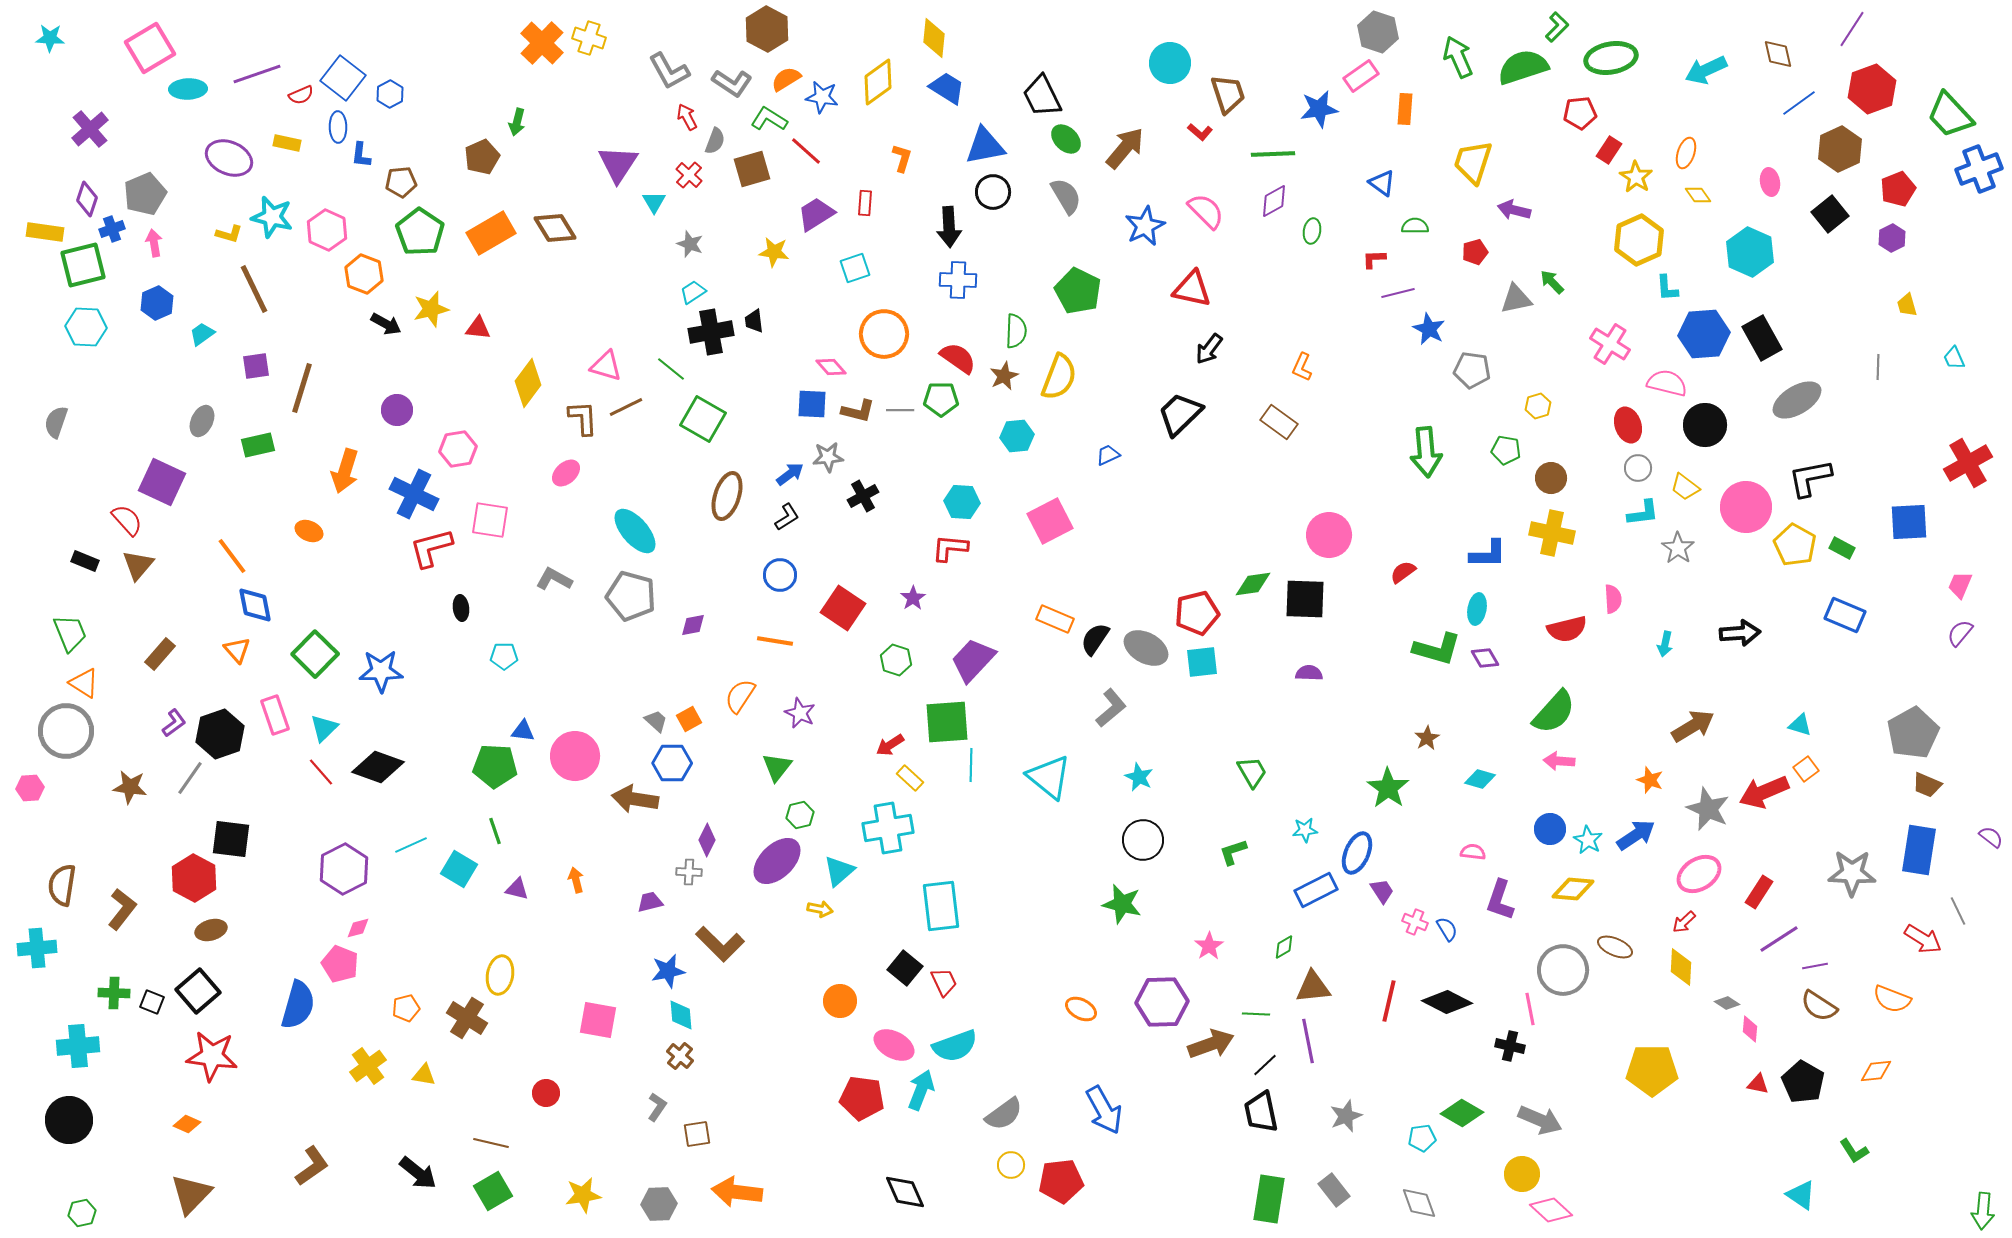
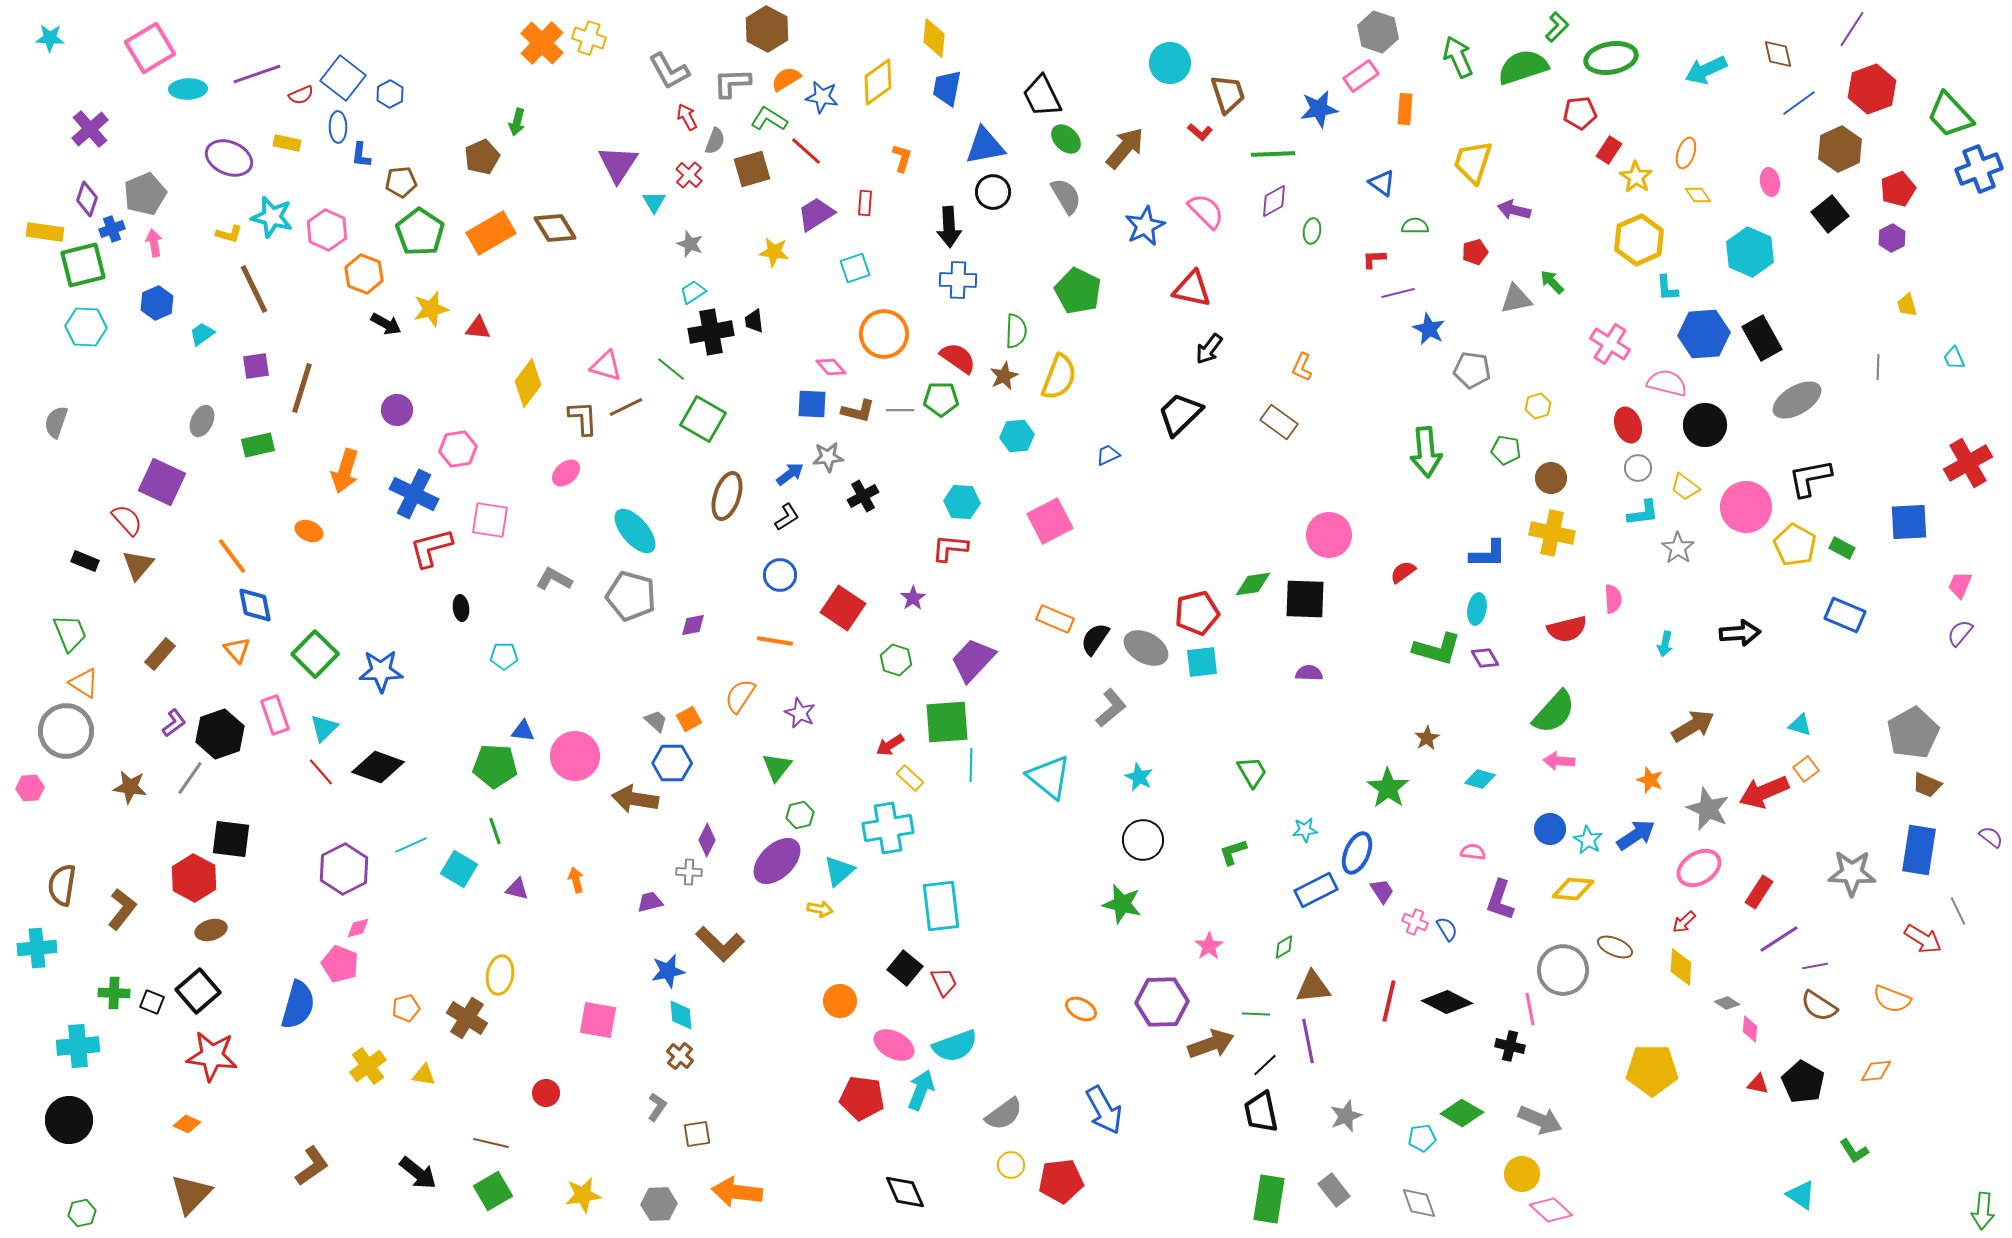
gray L-shape at (732, 83): rotated 144 degrees clockwise
blue trapezoid at (947, 88): rotated 111 degrees counterclockwise
pink ellipse at (1699, 874): moved 6 px up
